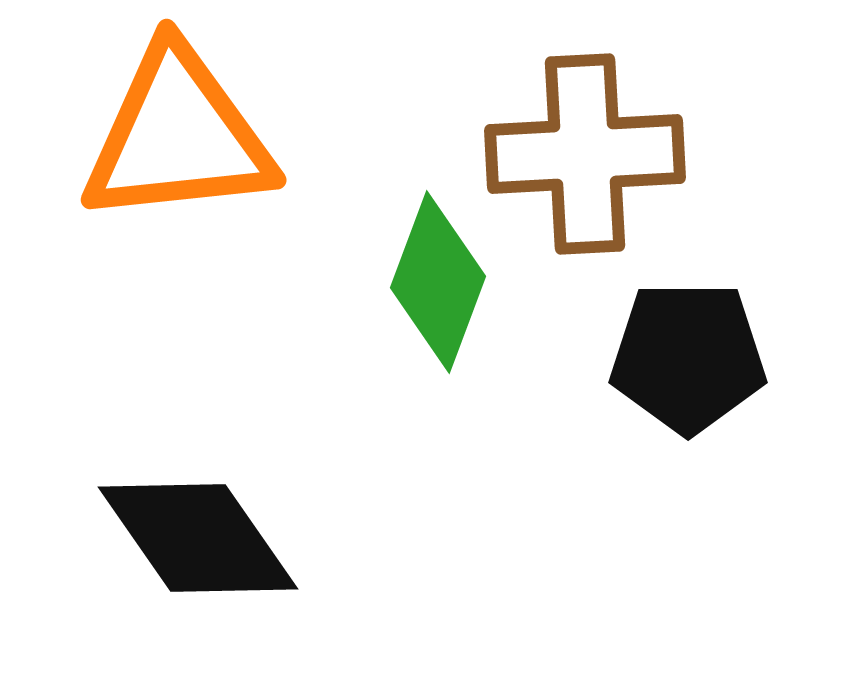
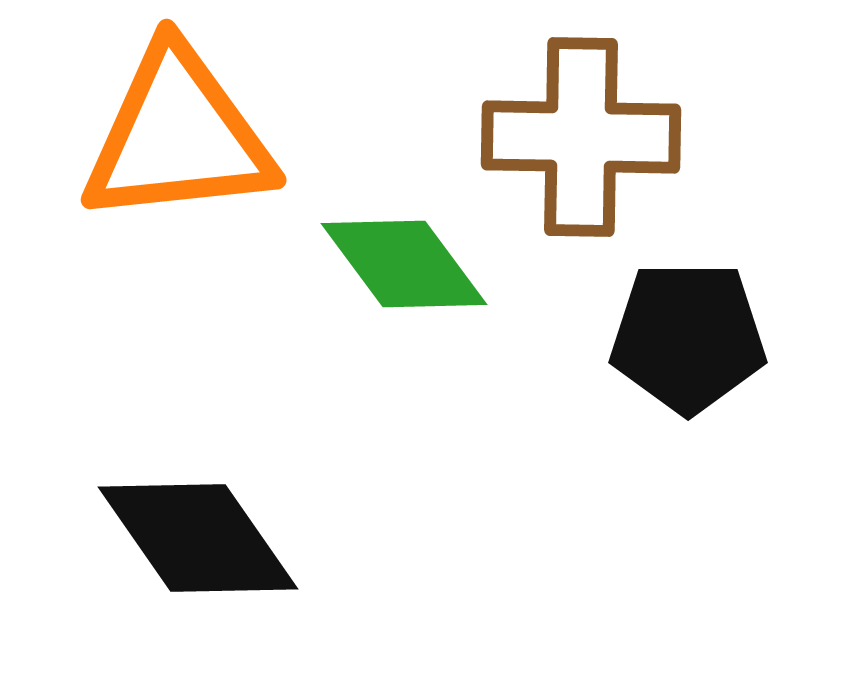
brown cross: moved 4 px left, 17 px up; rotated 4 degrees clockwise
green diamond: moved 34 px left, 18 px up; rotated 57 degrees counterclockwise
black pentagon: moved 20 px up
